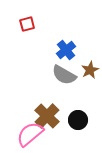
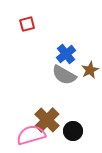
blue cross: moved 4 px down
brown cross: moved 4 px down
black circle: moved 5 px left, 11 px down
pink semicircle: moved 1 px right, 1 px down; rotated 24 degrees clockwise
